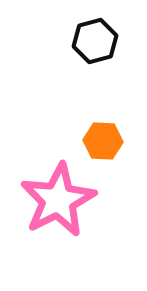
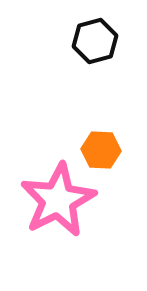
orange hexagon: moved 2 px left, 9 px down
